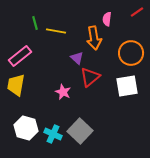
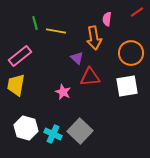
red triangle: rotated 35 degrees clockwise
